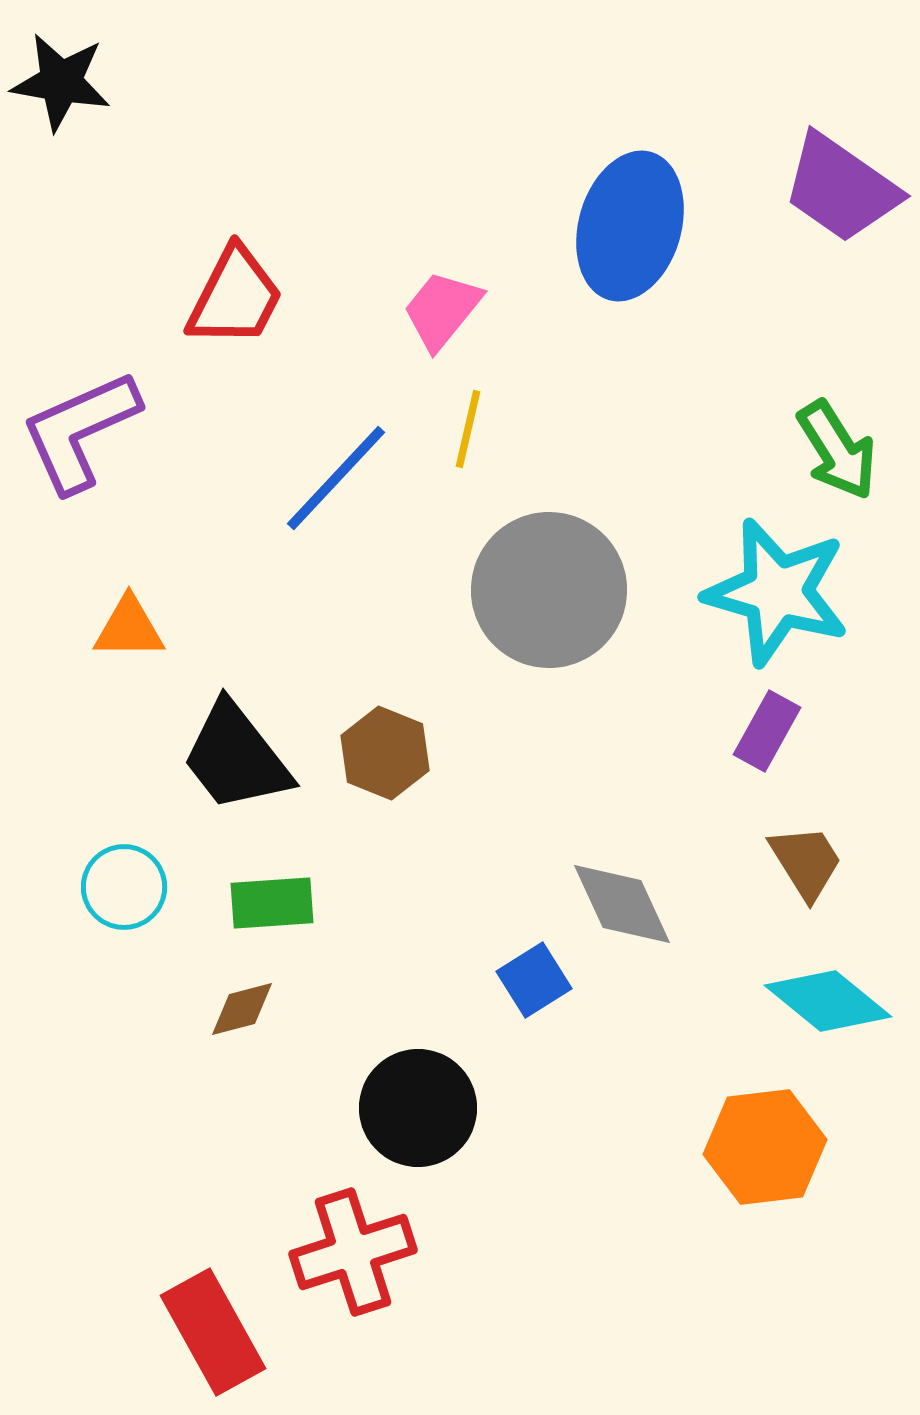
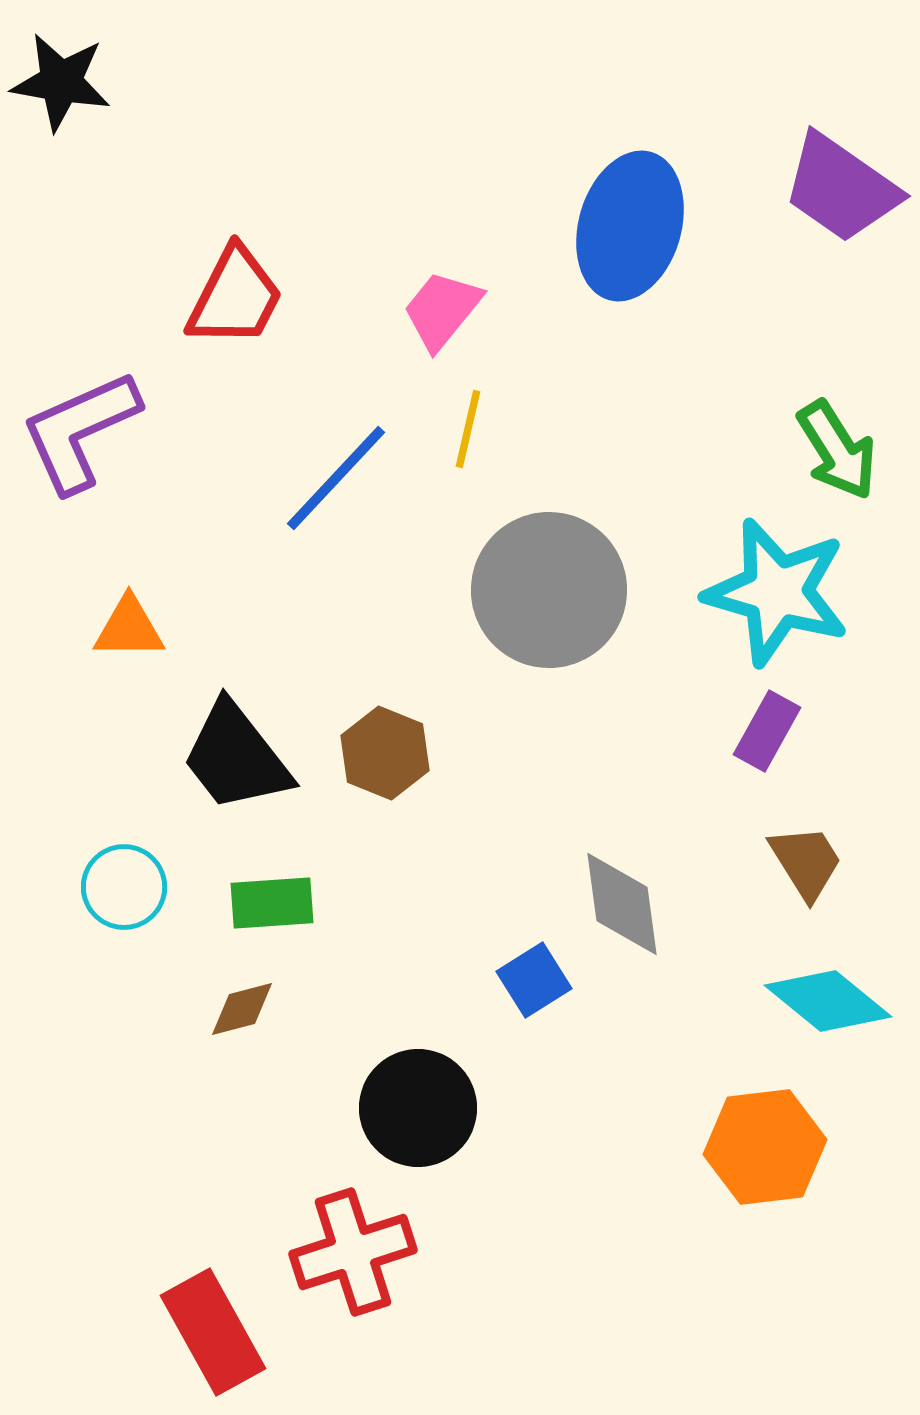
gray diamond: rotated 17 degrees clockwise
